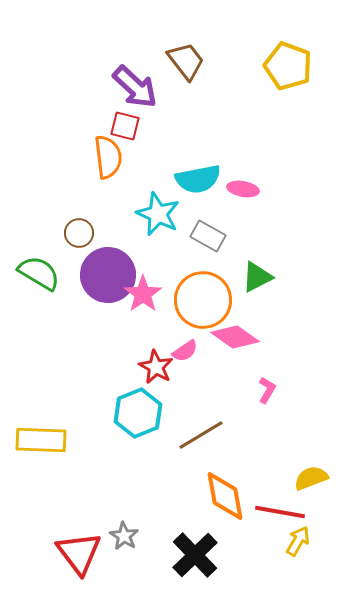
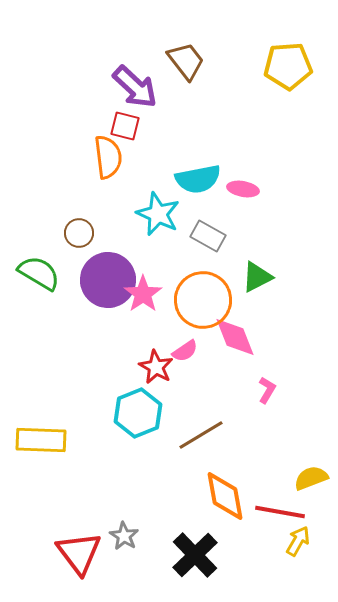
yellow pentagon: rotated 24 degrees counterclockwise
purple circle: moved 5 px down
pink diamond: rotated 33 degrees clockwise
